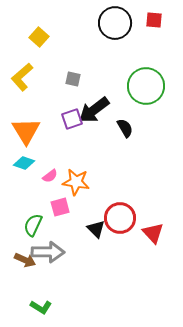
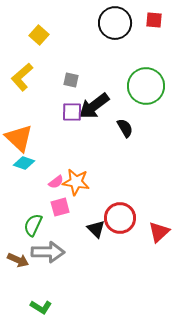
yellow square: moved 2 px up
gray square: moved 2 px left, 1 px down
black arrow: moved 4 px up
purple square: moved 7 px up; rotated 20 degrees clockwise
orange triangle: moved 7 px left, 7 px down; rotated 16 degrees counterclockwise
pink semicircle: moved 6 px right, 6 px down
red triangle: moved 6 px right, 1 px up; rotated 30 degrees clockwise
brown arrow: moved 7 px left
